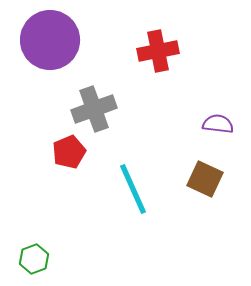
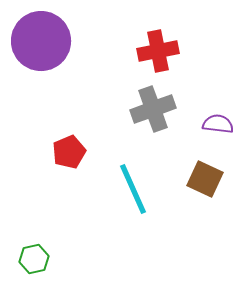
purple circle: moved 9 px left, 1 px down
gray cross: moved 59 px right
green hexagon: rotated 8 degrees clockwise
